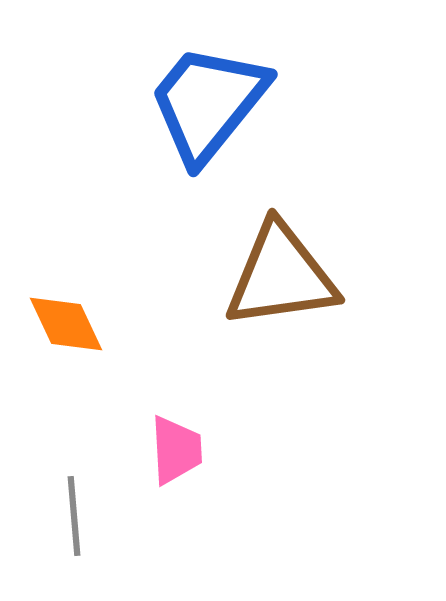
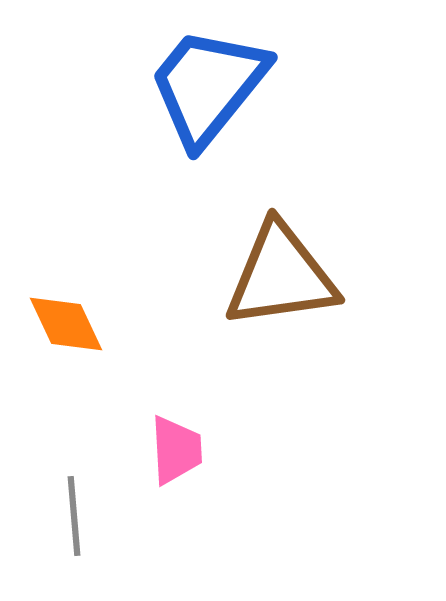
blue trapezoid: moved 17 px up
